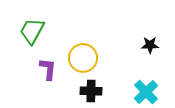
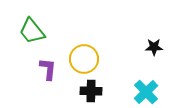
green trapezoid: rotated 68 degrees counterclockwise
black star: moved 4 px right, 2 px down
yellow circle: moved 1 px right, 1 px down
